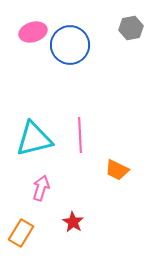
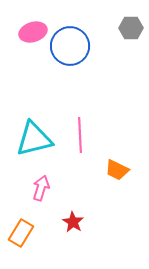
gray hexagon: rotated 10 degrees clockwise
blue circle: moved 1 px down
